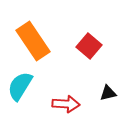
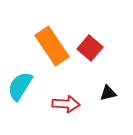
orange rectangle: moved 19 px right, 5 px down
red square: moved 1 px right, 2 px down
